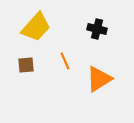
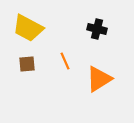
yellow trapezoid: moved 8 px left, 1 px down; rotated 76 degrees clockwise
brown square: moved 1 px right, 1 px up
